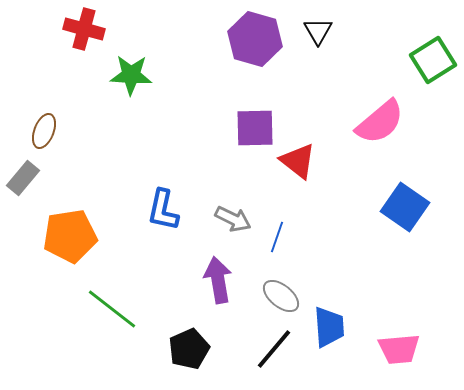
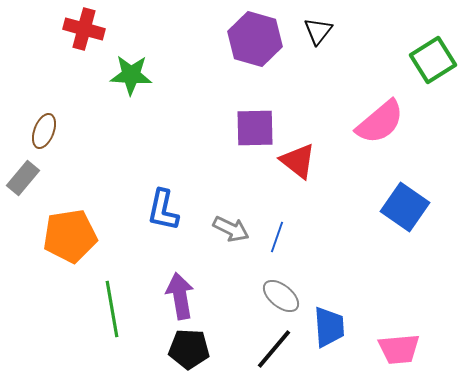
black triangle: rotated 8 degrees clockwise
gray arrow: moved 2 px left, 10 px down
purple arrow: moved 38 px left, 16 px down
green line: rotated 42 degrees clockwise
black pentagon: rotated 27 degrees clockwise
